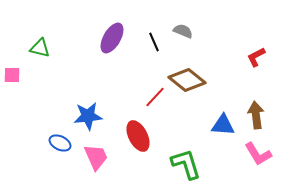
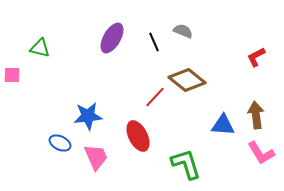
pink L-shape: moved 3 px right, 1 px up
